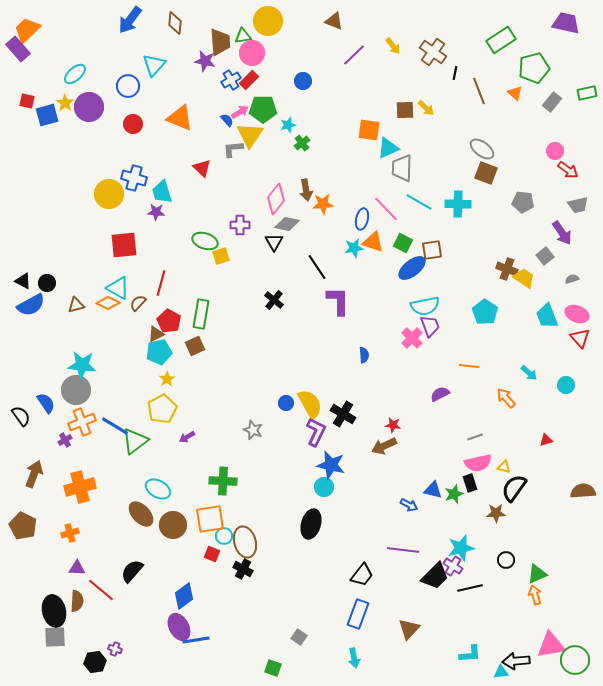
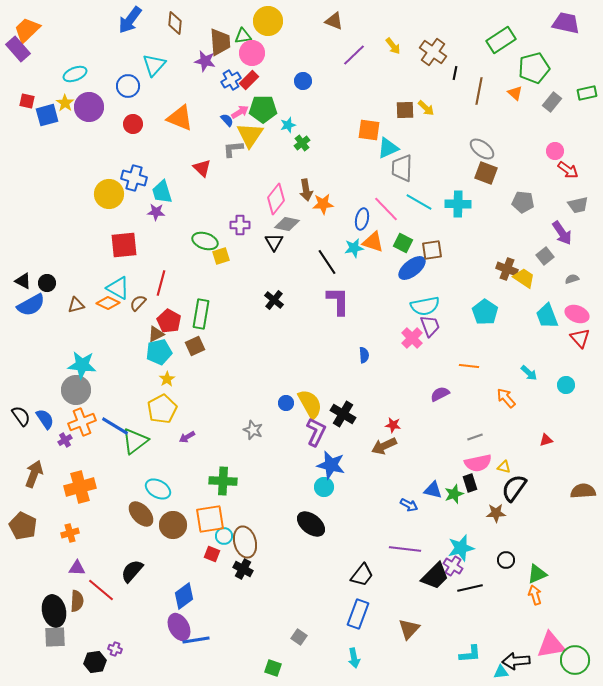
cyan ellipse at (75, 74): rotated 20 degrees clockwise
brown line at (479, 91): rotated 32 degrees clockwise
black line at (317, 267): moved 10 px right, 5 px up
blue semicircle at (46, 403): moved 1 px left, 16 px down
black ellipse at (311, 524): rotated 68 degrees counterclockwise
purple line at (403, 550): moved 2 px right, 1 px up
